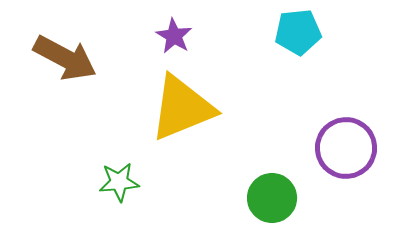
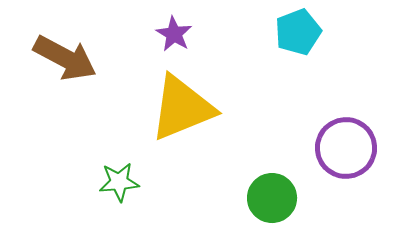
cyan pentagon: rotated 15 degrees counterclockwise
purple star: moved 2 px up
